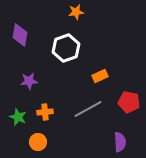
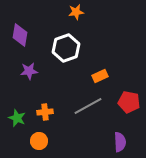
purple star: moved 10 px up
gray line: moved 3 px up
green star: moved 1 px left, 1 px down
orange circle: moved 1 px right, 1 px up
